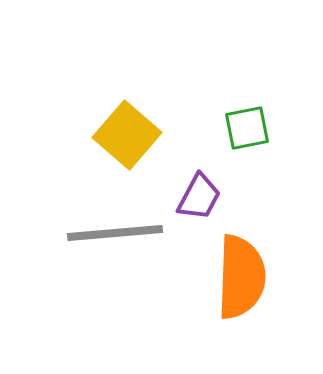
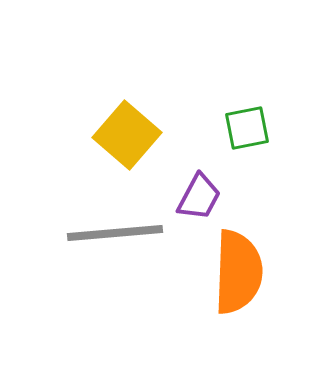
orange semicircle: moved 3 px left, 5 px up
